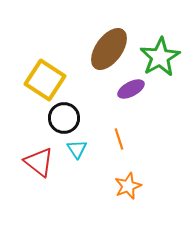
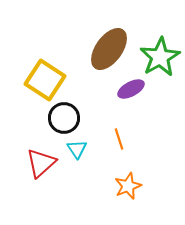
red triangle: moved 2 px right, 1 px down; rotated 40 degrees clockwise
